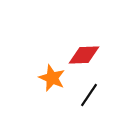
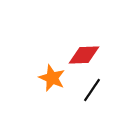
black line: moved 3 px right, 5 px up
